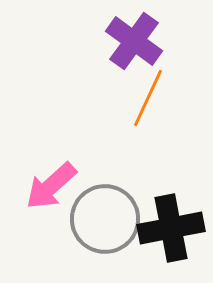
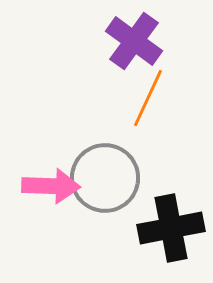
pink arrow: rotated 136 degrees counterclockwise
gray circle: moved 41 px up
